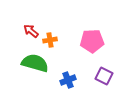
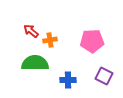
green semicircle: rotated 16 degrees counterclockwise
blue cross: rotated 21 degrees clockwise
